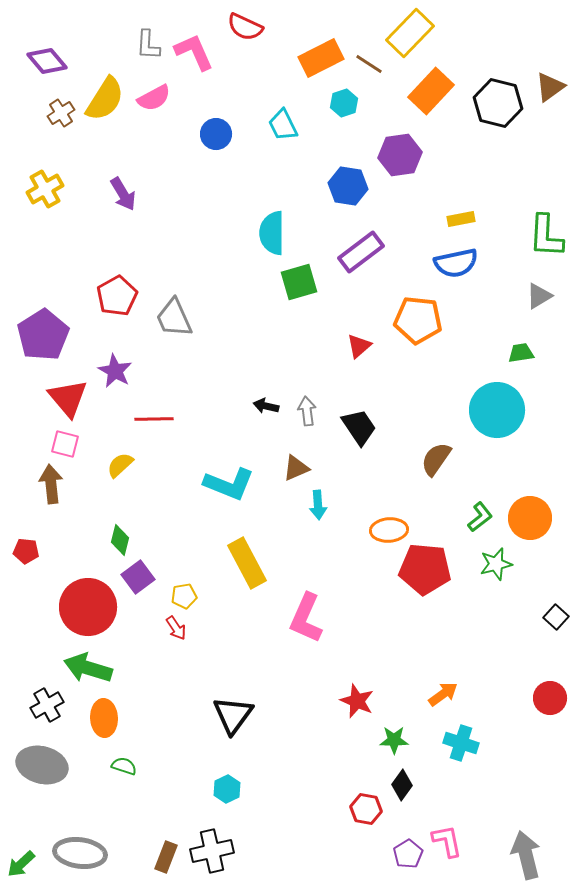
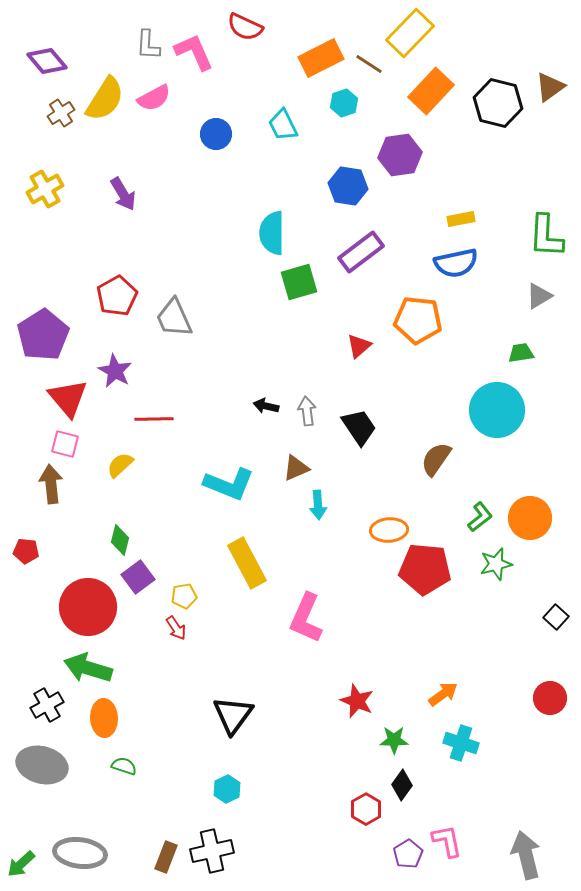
red hexagon at (366, 809): rotated 20 degrees clockwise
